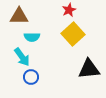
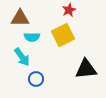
brown triangle: moved 1 px right, 2 px down
yellow square: moved 10 px left, 1 px down; rotated 15 degrees clockwise
black triangle: moved 3 px left
blue circle: moved 5 px right, 2 px down
